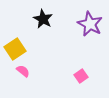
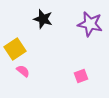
black star: rotated 12 degrees counterclockwise
purple star: rotated 15 degrees counterclockwise
pink square: rotated 16 degrees clockwise
